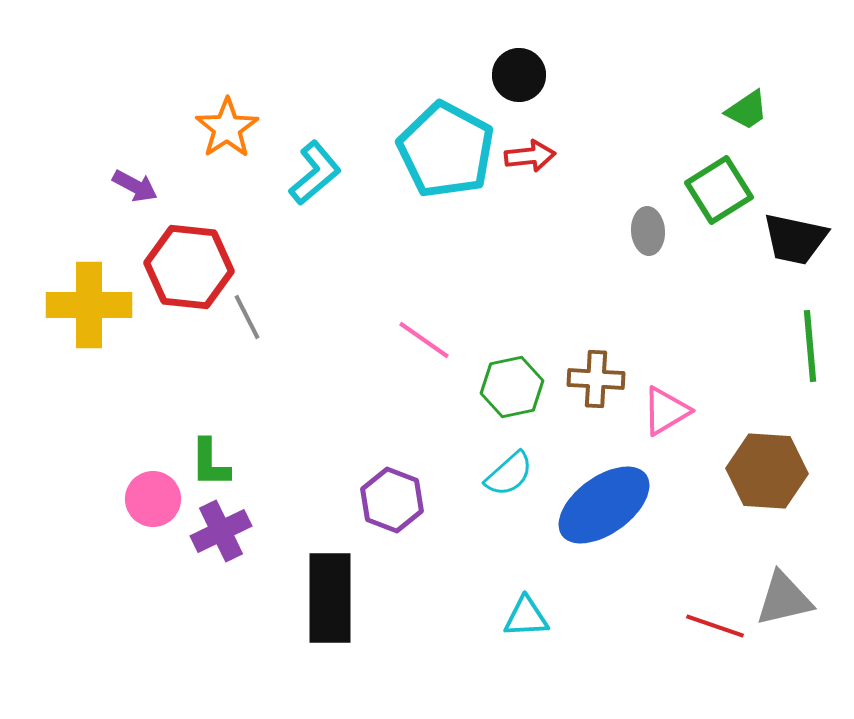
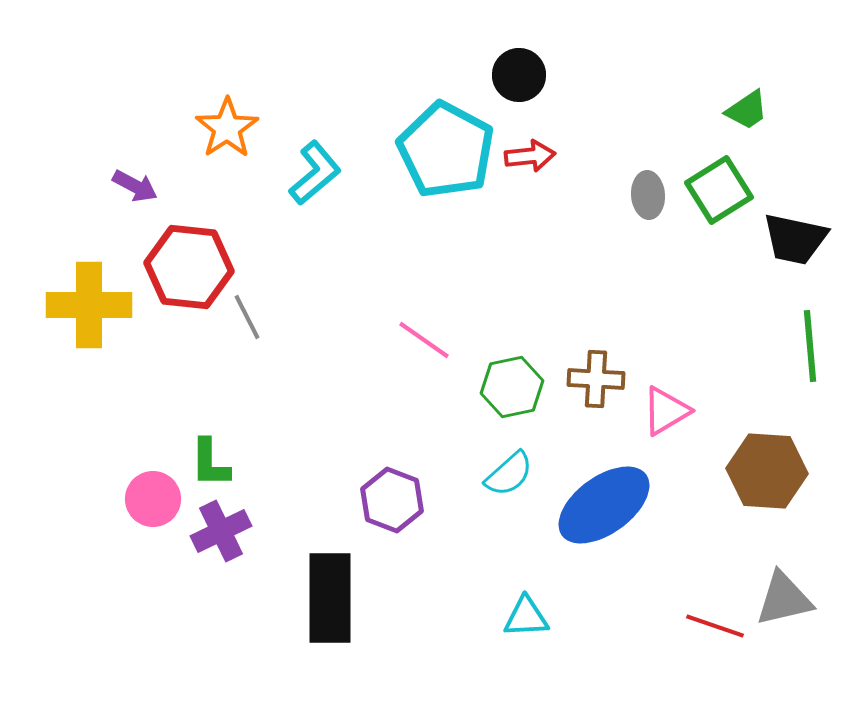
gray ellipse: moved 36 px up
